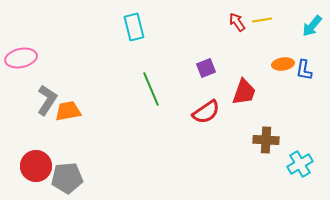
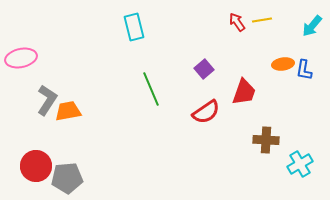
purple square: moved 2 px left, 1 px down; rotated 18 degrees counterclockwise
